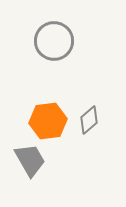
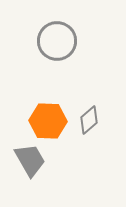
gray circle: moved 3 px right
orange hexagon: rotated 9 degrees clockwise
